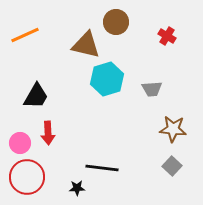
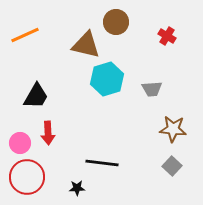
black line: moved 5 px up
